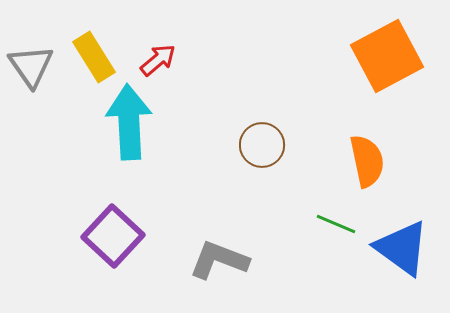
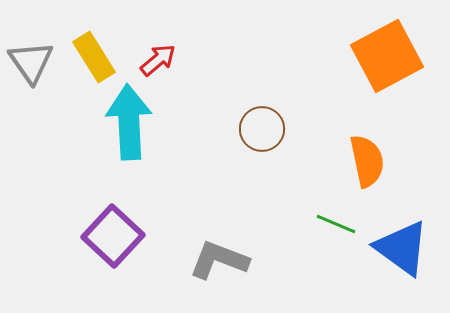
gray triangle: moved 4 px up
brown circle: moved 16 px up
